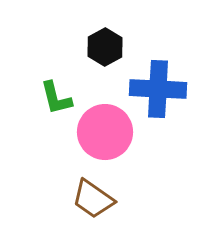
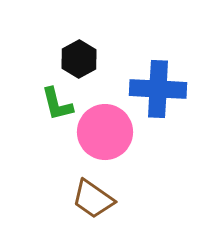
black hexagon: moved 26 px left, 12 px down
green L-shape: moved 1 px right, 6 px down
